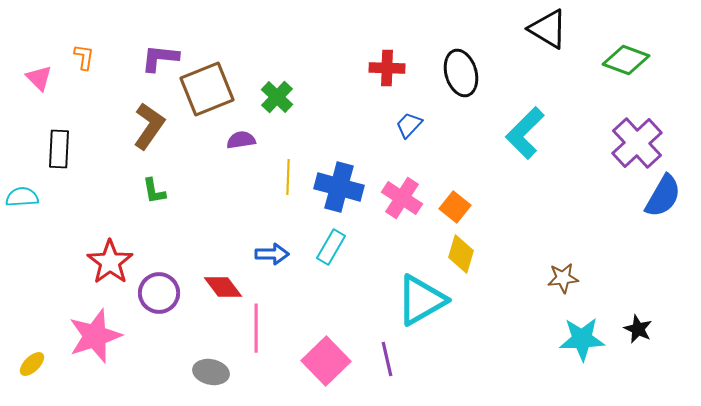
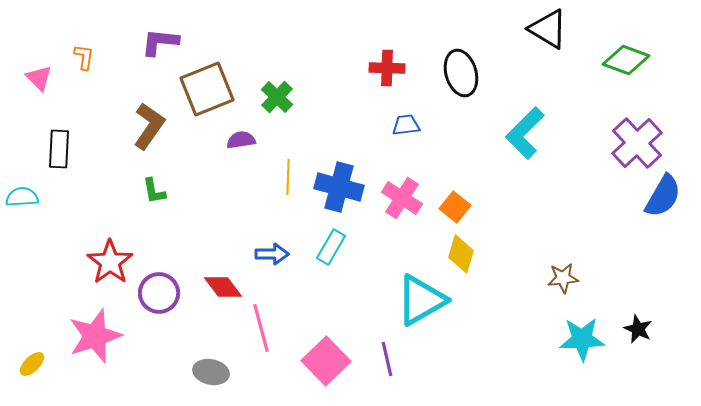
purple L-shape: moved 16 px up
blue trapezoid: moved 3 px left; rotated 40 degrees clockwise
pink line: moved 5 px right; rotated 15 degrees counterclockwise
